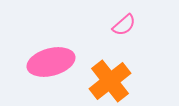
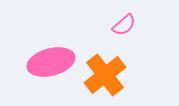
orange cross: moved 5 px left, 6 px up
